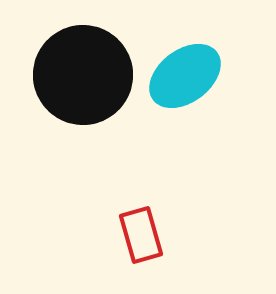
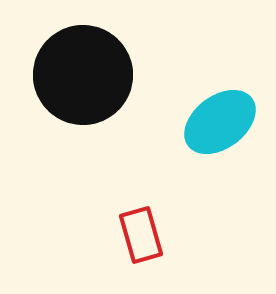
cyan ellipse: moved 35 px right, 46 px down
